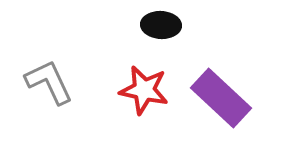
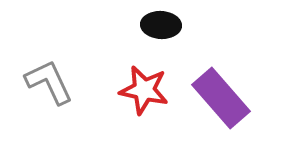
purple rectangle: rotated 6 degrees clockwise
